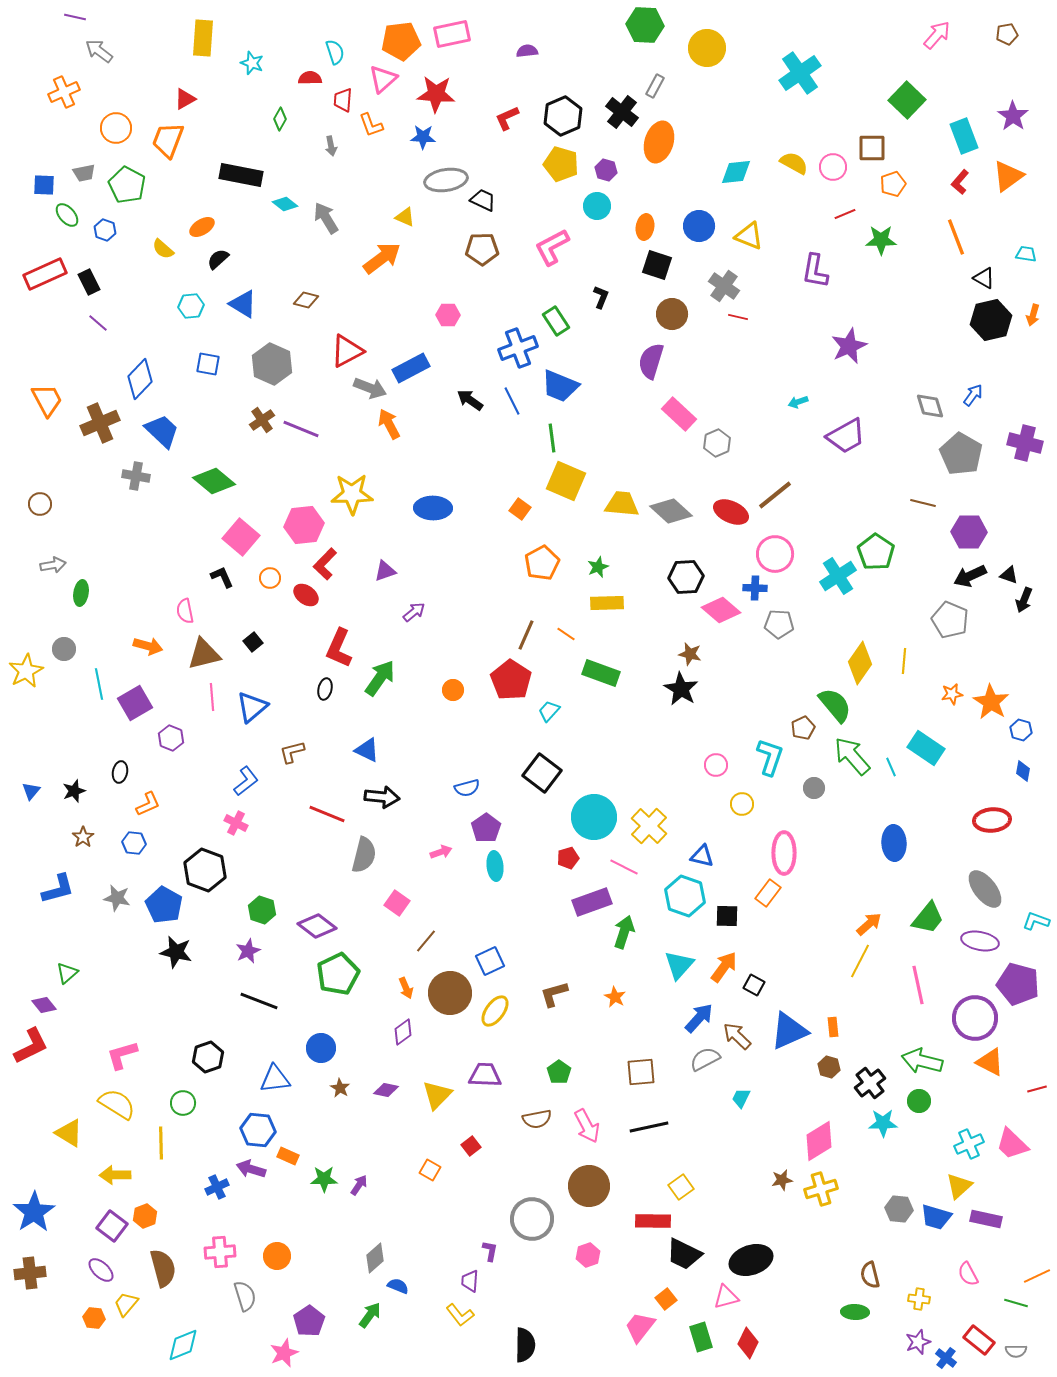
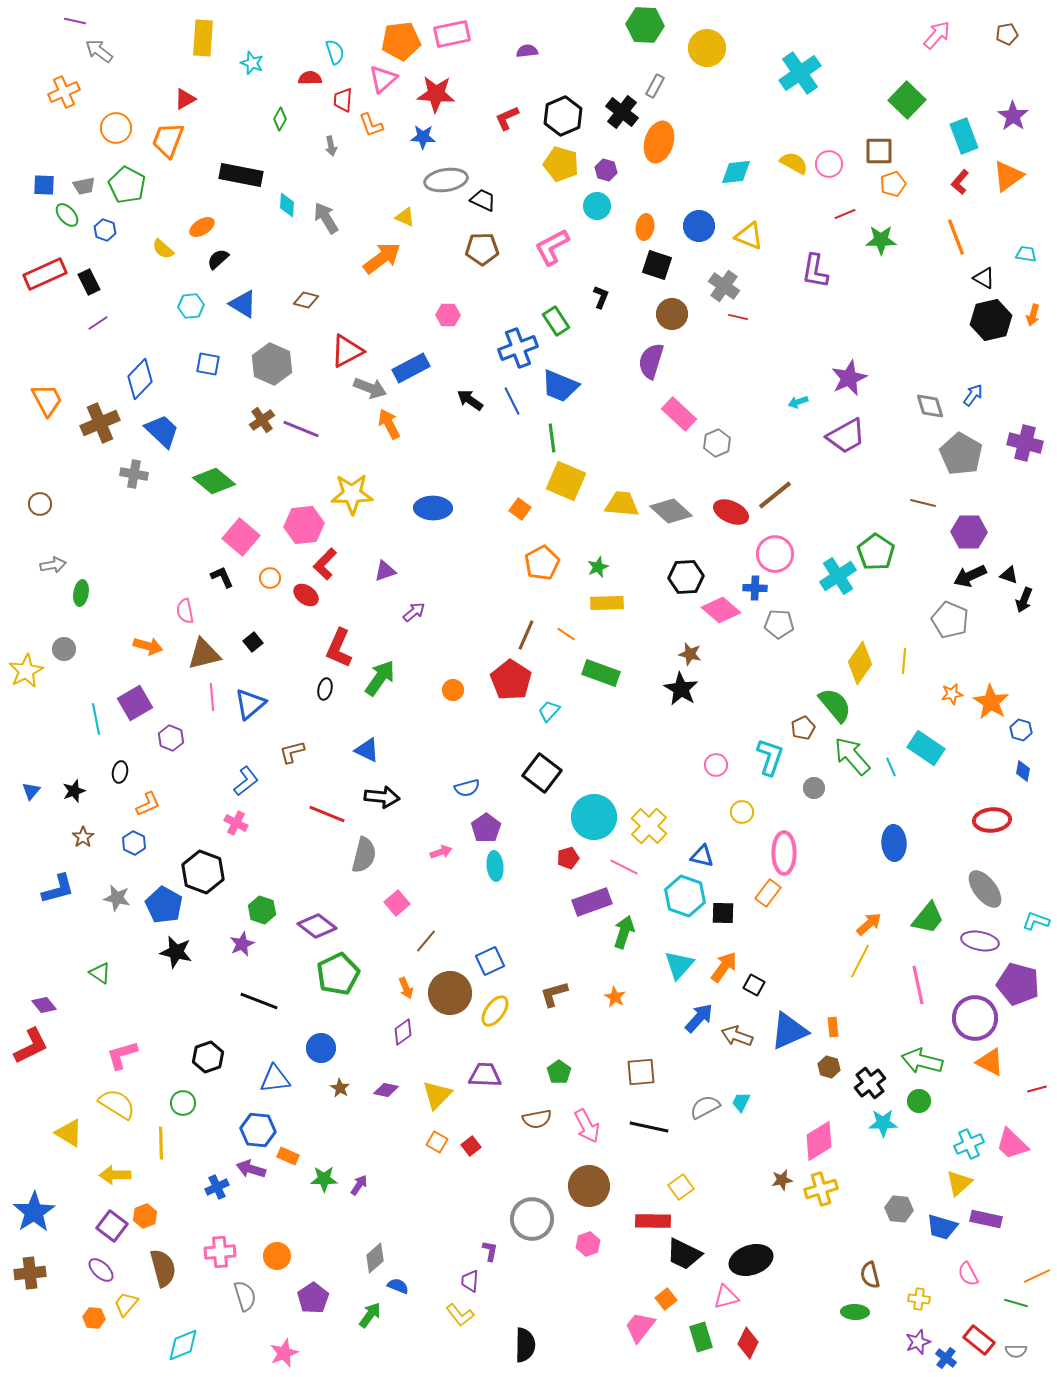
purple line at (75, 17): moved 4 px down
brown square at (872, 148): moved 7 px right, 3 px down
pink circle at (833, 167): moved 4 px left, 3 px up
gray trapezoid at (84, 173): moved 13 px down
cyan diamond at (285, 204): moved 2 px right, 1 px down; rotated 55 degrees clockwise
purple line at (98, 323): rotated 75 degrees counterclockwise
purple star at (849, 346): moved 32 px down
gray cross at (136, 476): moved 2 px left, 2 px up
cyan line at (99, 684): moved 3 px left, 35 px down
blue triangle at (252, 707): moved 2 px left, 3 px up
yellow circle at (742, 804): moved 8 px down
blue hexagon at (134, 843): rotated 20 degrees clockwise
black hexagon at (205, 870): moved 2 px left, 2 px down
pink square at (397, 903): rotated 15 degrees clockwise
black square at (727, 916): moved 4 px left, 3 px up
purple star at (248, 951): moved 6 px left, 7 px up
green triangle at (67, 973): moved 33 px right; rotated 45 degrees counterclockwise
brown arrow at (737, 1036): rotated 24 degrees counterclockwise
gray semicircle at (705, 1059): moved 48 px down
cyan trapezoid at (741, 1098): moved 4 px down
black line at (649, 1127): rotated 24 degrees clockwise
orange square at (430, 1170): moved 7 px right, 28 px up
yellow triangle at (959, 1186): moved 3 px up
blue trapezoid at (936, 1217): moved 6 px right, 10 px down
pink hexagon at (588, 1255): moved 11 px up
purple pentagon at (309, 1321): moved 4 px right, 23 px up
